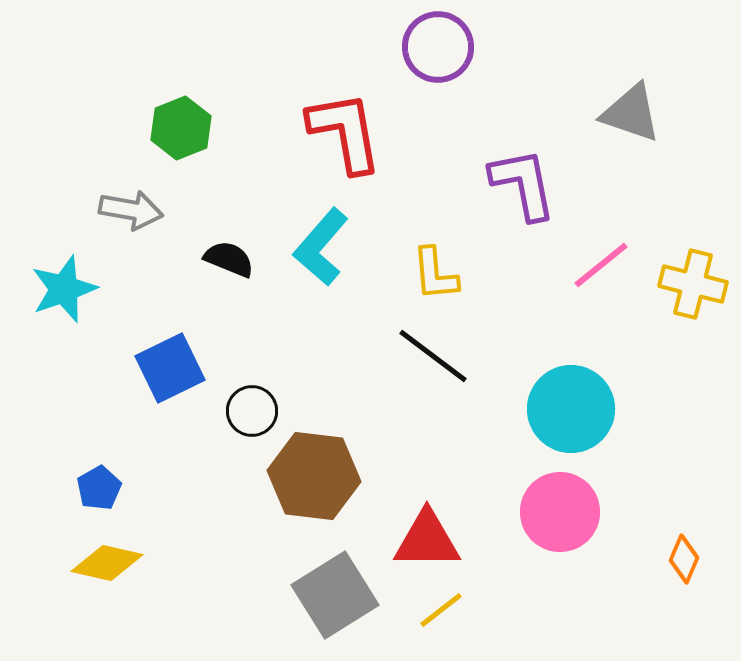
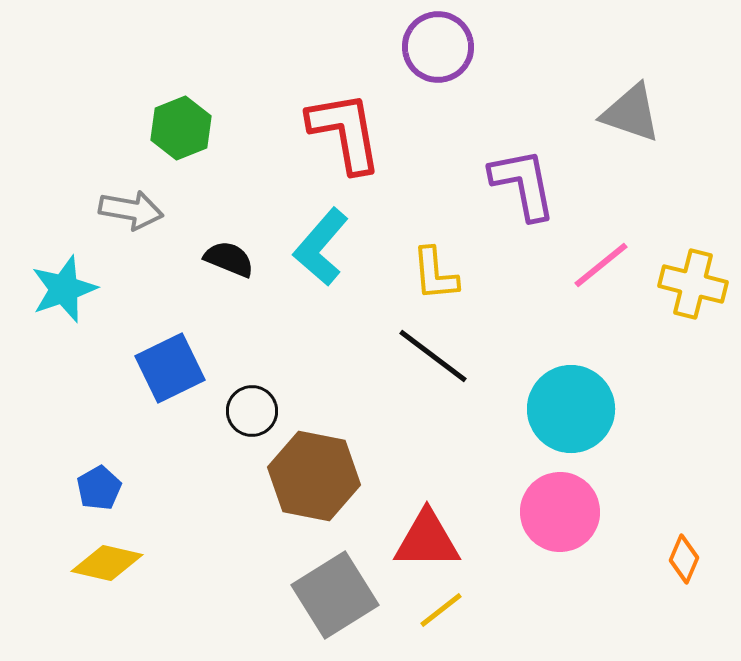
brown hexagon: rotated 4 degrees clockwise
